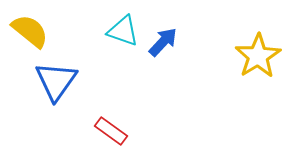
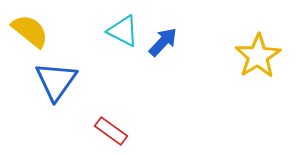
cyan triangle: rotated 8 degrees clockwise
